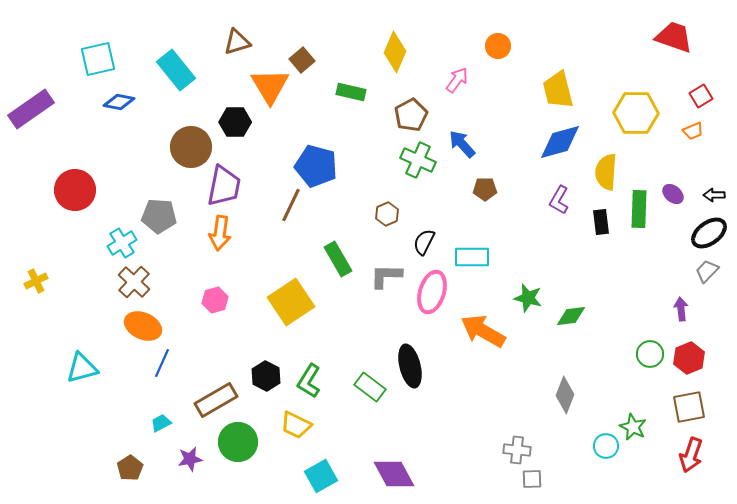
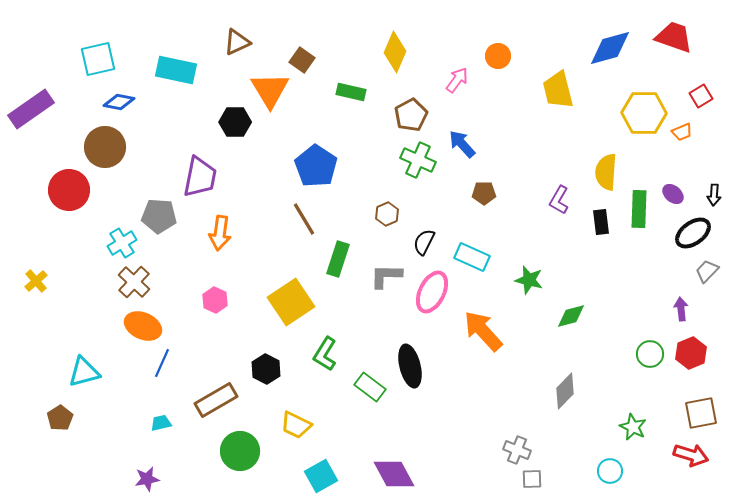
brown triangle at (237, 42): rotated 8 degrees counterclockwise
orange circle at (498, 46): moved 10 px down
brown square at (302, 60): rotated 15 degrees counterclockwise
cyan rectangle at (176, 70): rotated 39 degrees counterclockwise
orange triangle at (270, 86): moved 4 px down
yellow hexagon at (636, 113): moved 8 px right
orange trapezoid at (693, 131): moved 11 px left, 1 px down
blue diamond at (560, 142): moved 50 px right, 94 px up
brown circle at (191, 147): moved 86 px left
blue pentagon at (316, 166): rotated 18 degrees clockwise
purple trapezoid at (224, 186): moved 24 px left, 9 px up
brown pentagon at (485, 189): moved 1 px left, 4 px down
red circle at (75, 190): moved 6 px left
black arrow at (714, 195): rotated 85 degrees counterclockwise
brown line at (291, 205): moved 13 px right, 14 px down; rotated 56 degrees counterclockwise
black ellipse at (709, 233): moved 16 px left
cyan rectangle at (472, 257): rotated 24 degrees clockwise
green rectangle at (338, 259): rotated 48 degrees clockwise
yellow cross at (36, 281): rotated 15 degrees counterclockwise
pink ellipse at (432, 292): rotated 9 degrees clockwise
green star at (528, 298): moved 1 px right, 18 px up
pink hexagon at (215, 300): rotated 20 degrees counterclockwise
green diamond at (571, 316): rotated 8 degrees counterclockwise
orange arrow at (483, 331): rotated 18 degrees clockwise
red hexagon at (689, 358): moved 2 px right, 5 px up
cyan triangle at (82, 368): moved 2 px right, 4 px down
black hexagon at (266, 376): moved 7 px up
green L-shape at (309, 381): moved 16 px right, 27 px up
gray diamond at (565, 395): moved 4 px up; rotated 24 degrees clockwise
brown square at (689, 407): moved 12 px right, 6 px down
cyan trapezoid at (161, 423): rotated 15 degrees clockwise
green circle at (238, 442): moved 2 px right, 9 px down
cyan circle at (606, 446): moved 4 px right, 25 px down
gray cross at (517, 450): rotated 16 degrees clockwise
red arrow at (691, 455): rotated 92 degrees counterclockwise
purple star at (190, 459): moved 43 px left, 20 px down
brown pentagon at (130, 468): moved 70 px left, 50 px up
